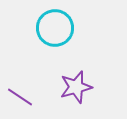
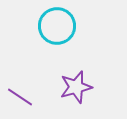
cyan circle: moved 2 px right, 2 px up
